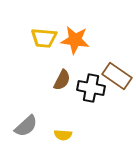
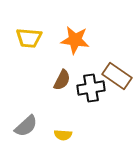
yellow trapezoid: moved 15 px left
black cross: rotated 20 degrees counterclockwise
